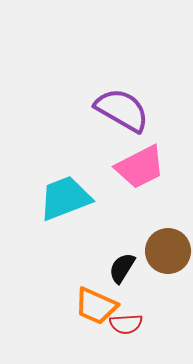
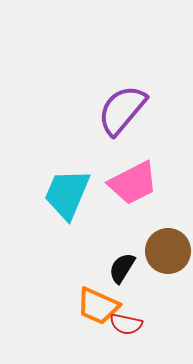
purple semicircle: rotated 80 degrees counterclockwise
pink trapezoid: moved 7 px left, 16 px down
cyan trapezoid: moved 2 px right, 4 px up; rotated 46 degrees counterclockwise
orange trapezoid: moved 2 px right
red semicircle: rotated 16 degrees clockwise
